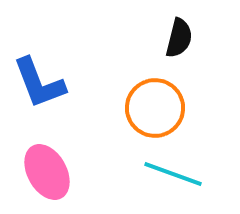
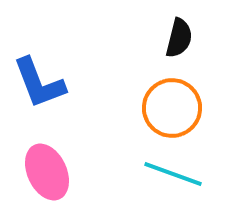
orange circle: moved 17 px right
pink ellipse: rotated 4 degrees clockwise
